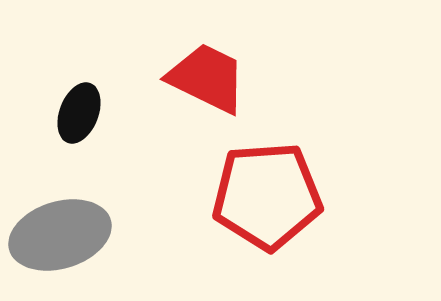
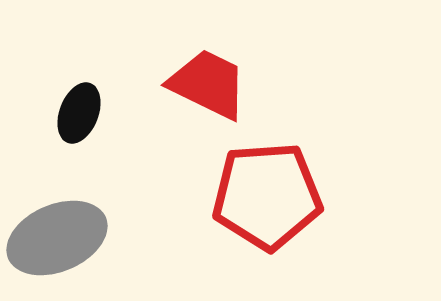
red trapezoid: moved 1 px right, 6 px down
gray ellipse: moved 3 px left, 3 px down; rotated 6 degrees counterclockwise
